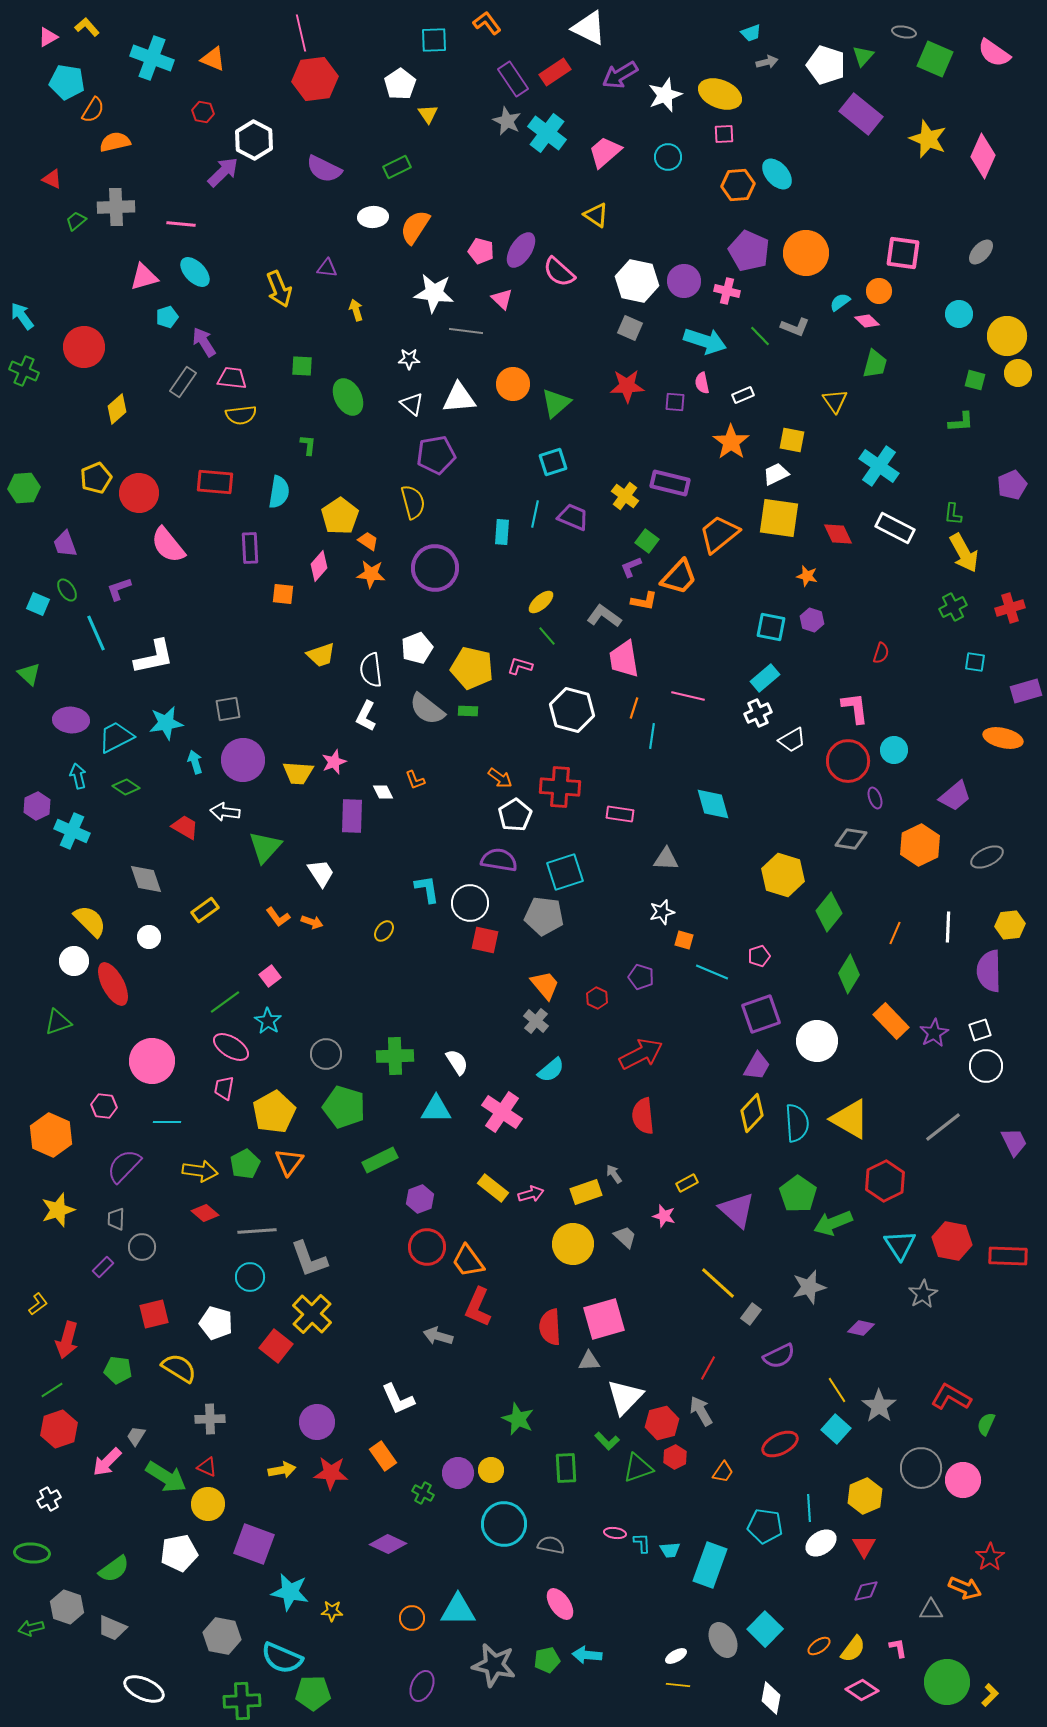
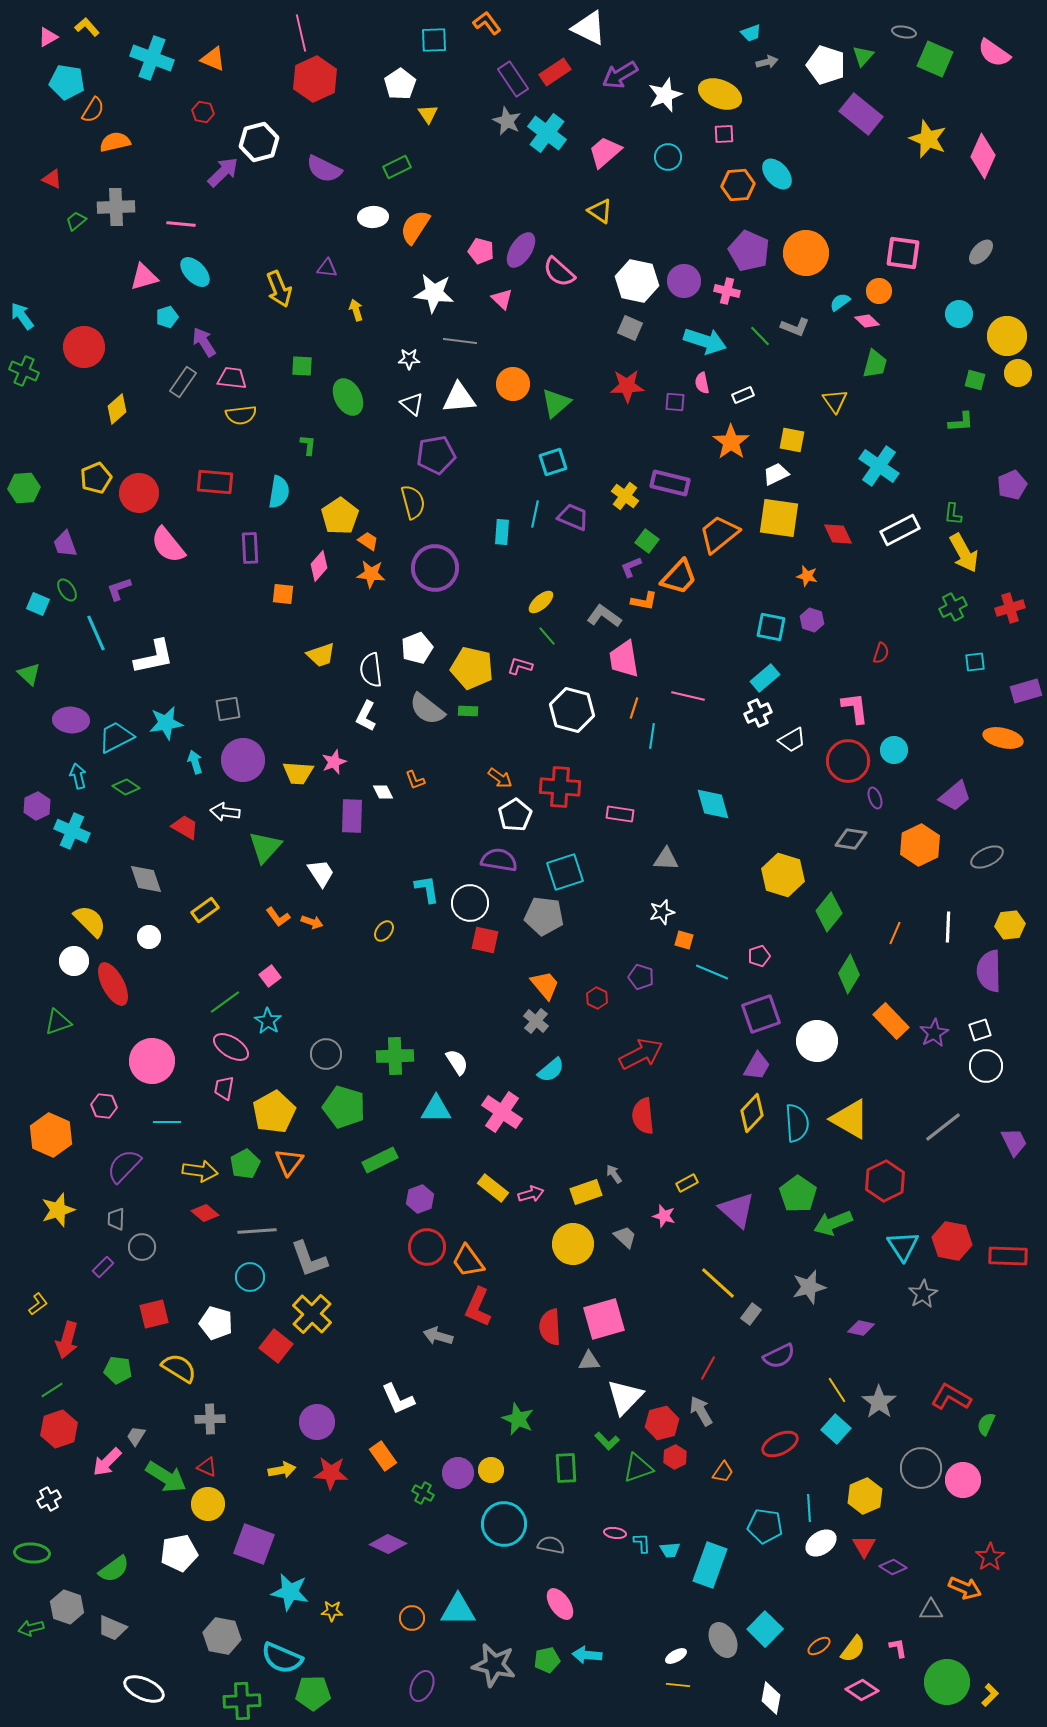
red hexagon at (315, 79): rotated 18 degrees counterclockwise
white hexagon at (254, 140): moved 5 px right, 2 px down; rotated 18 degrees clockwise
yellow triangle at (596, 215): moved 4 px right, 4 px up
gray line at (466, 331): moved 6 px left, 10 px down
white rectangle at (895, 528): moved 5 px right, 2 px down; rotated 54 degrees counterclockwise
cyan square at (975, 662): rotated 15 degrees counterclockwise
cyan triangle at (900, 1245): moved 3 px right, 1 px down
gray star at (879, 1406): moved 4 px up
purple diamond at (866, 1591): moved 27 px right, 24 px up; rotated 44 degrees clockwise
